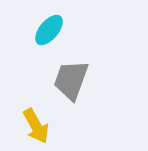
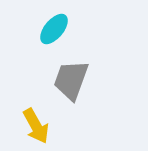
cyan ellipse: moved 5 px right, 1 px up
